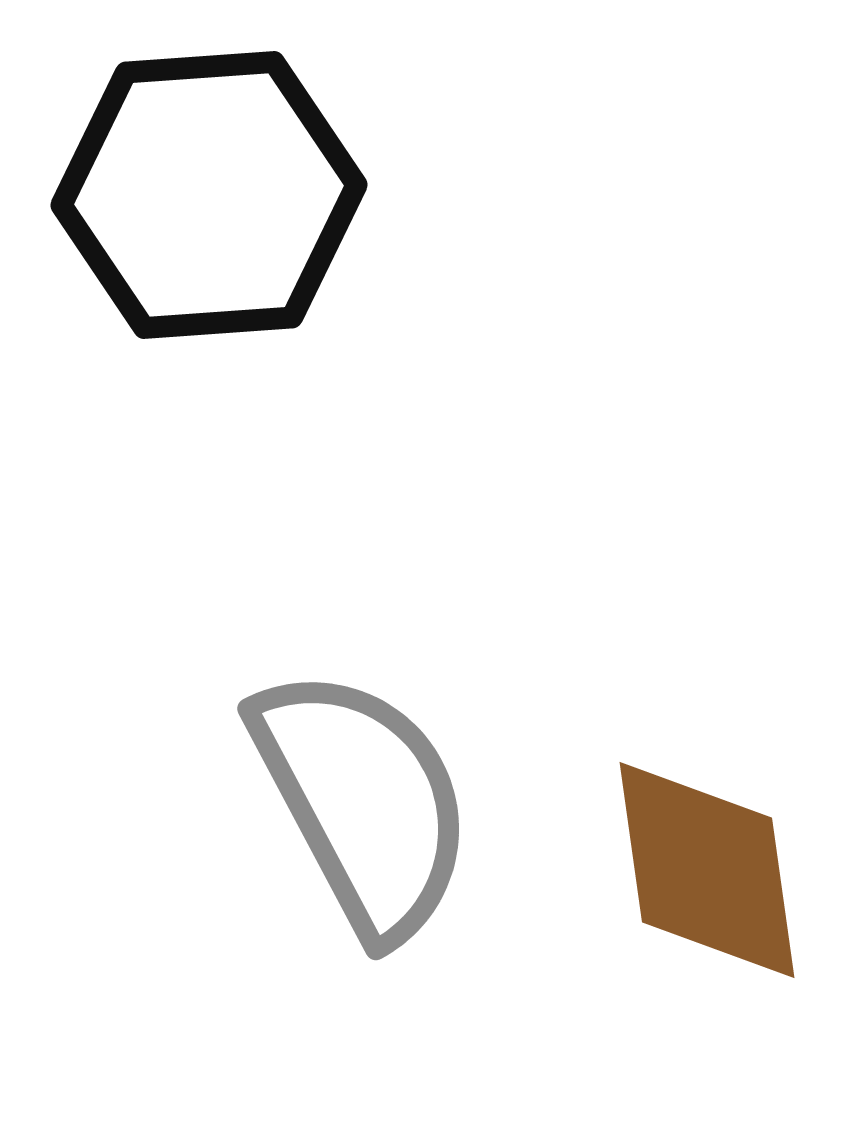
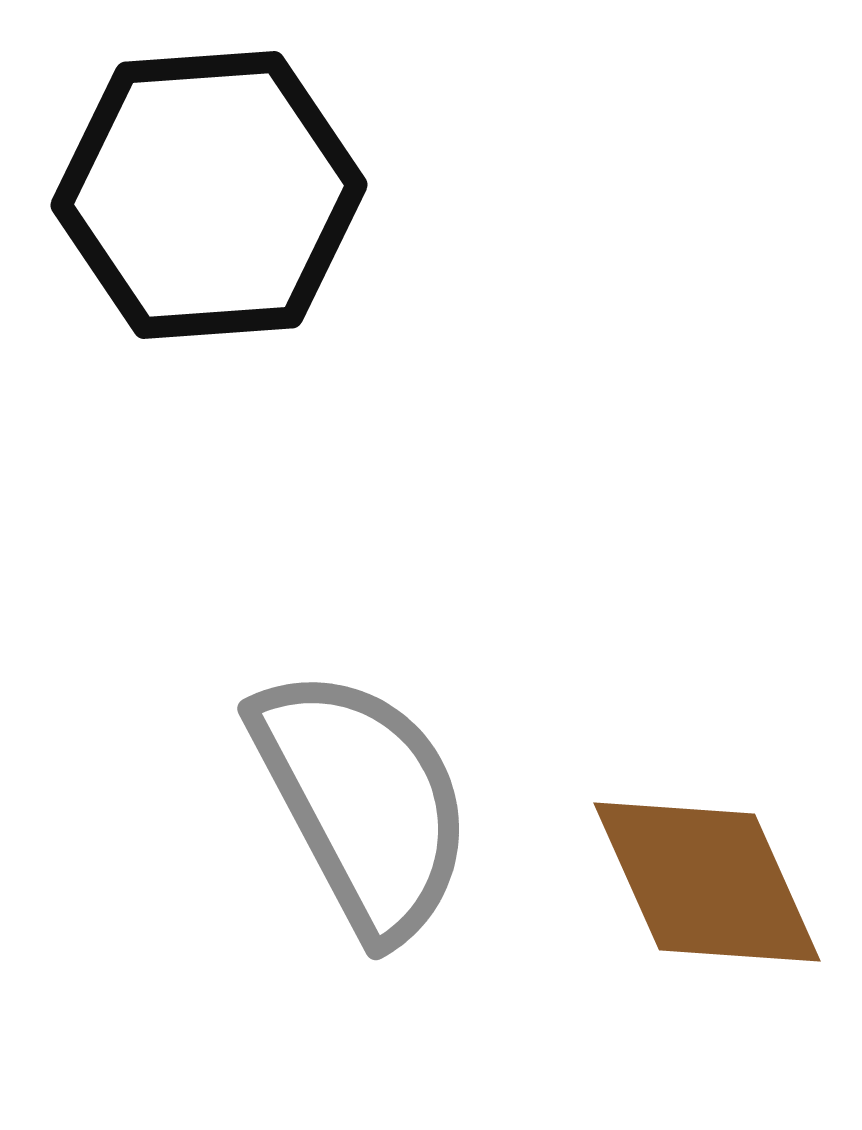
brown diamond: moved 12 px down; rotated 16 degrees counterclockwise
